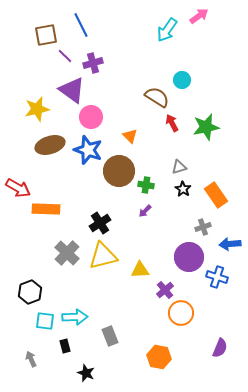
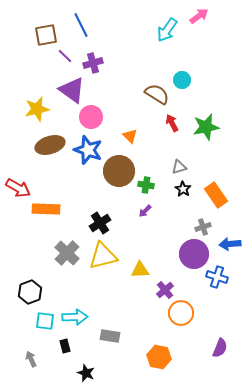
brown semicircle at (157, 97): moved 3 px up
purple circle at (189, 257): moved 5 px right, 3 px up
gray rectangle at (110, 336): rotated 60 degrees counterclockwise
